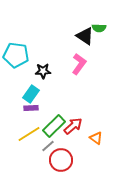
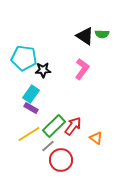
green semicircle: moved 3 px right, 6 px down
cyan pentagon: moved 8 px right, 3 px down
pink L-shape: moved 3 px right, 5 px down
black star: moved 1 px up
purple rectangle: rotated 32 degrees clockwise
red arrow: rotated 12 degrees counterclockwise
